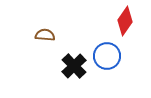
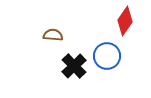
brown semicircle: moved 8 px right
